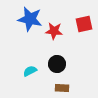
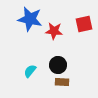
black circle: moved 1 px right, 1 px down
cyan semicircle: rotated 24 degrees counterclockwise
brown rectangle: moved 6 px up
